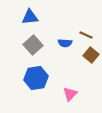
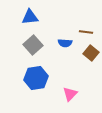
brown line: moved 3 px up; rotated 16 degrees counterclockwise
brown square: moved 2 px up
